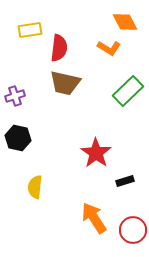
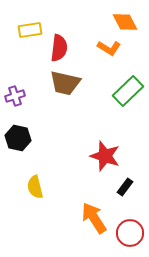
red star: moved 9 px right, 3 px down; rotated 16 degrees counterclockwise
black rectangle: moved 6 px down; rotated 36 degrees counterclockwise
yellow semicircle: rotated 20 degrees counterclockwise
red circle: moved 3 px left, 3 px down
